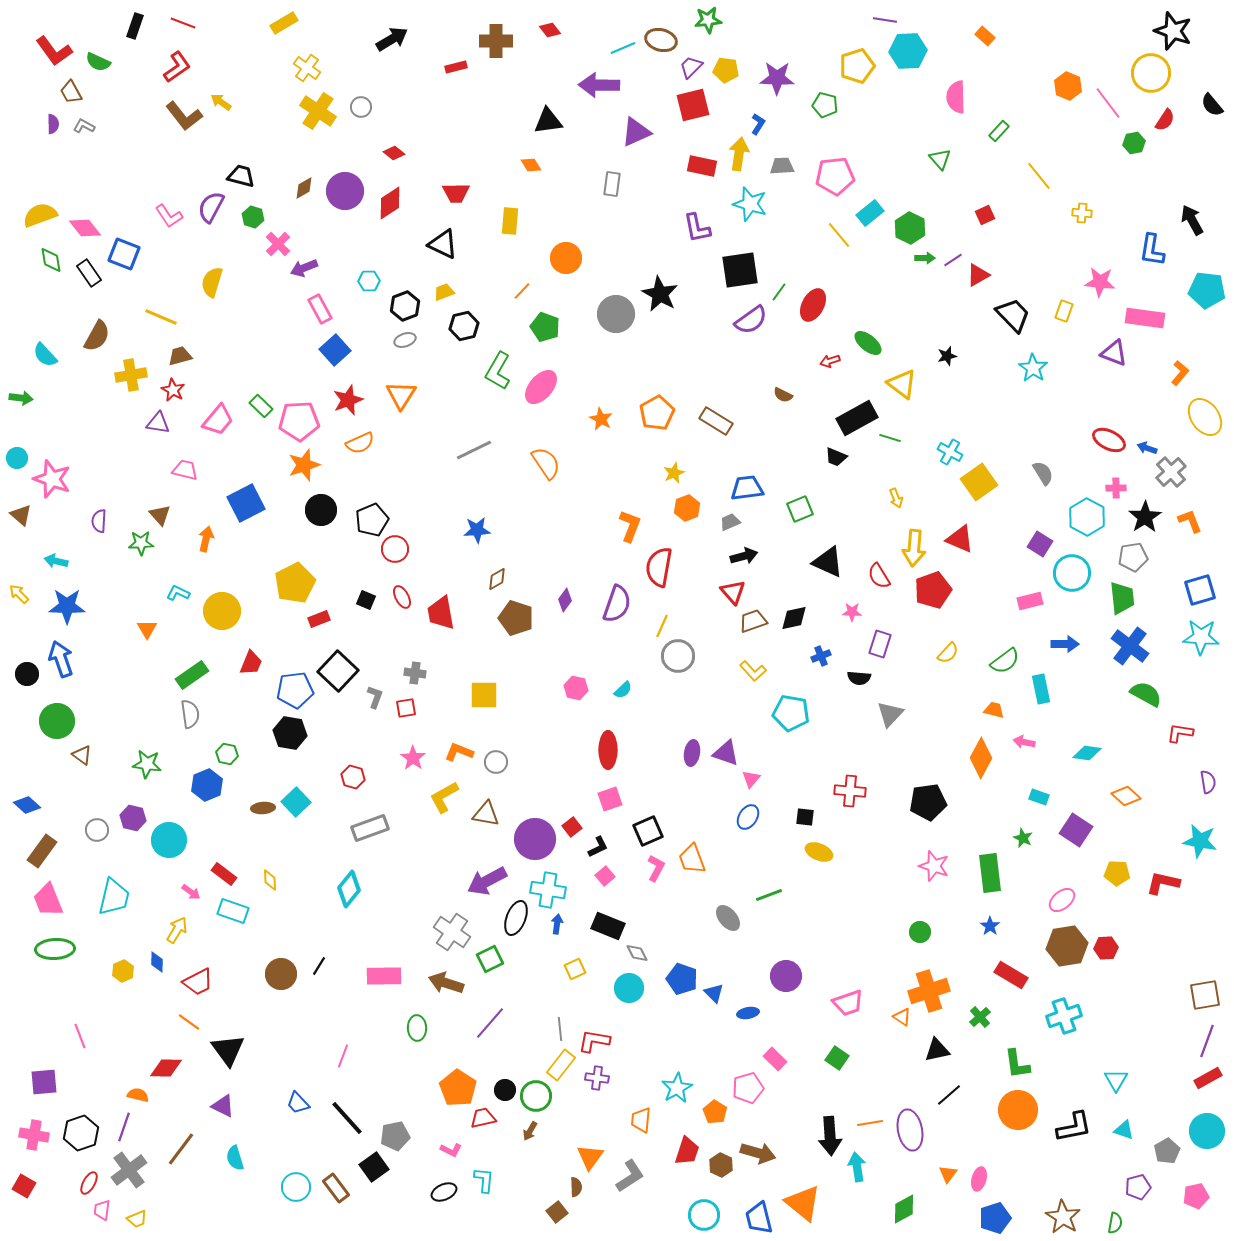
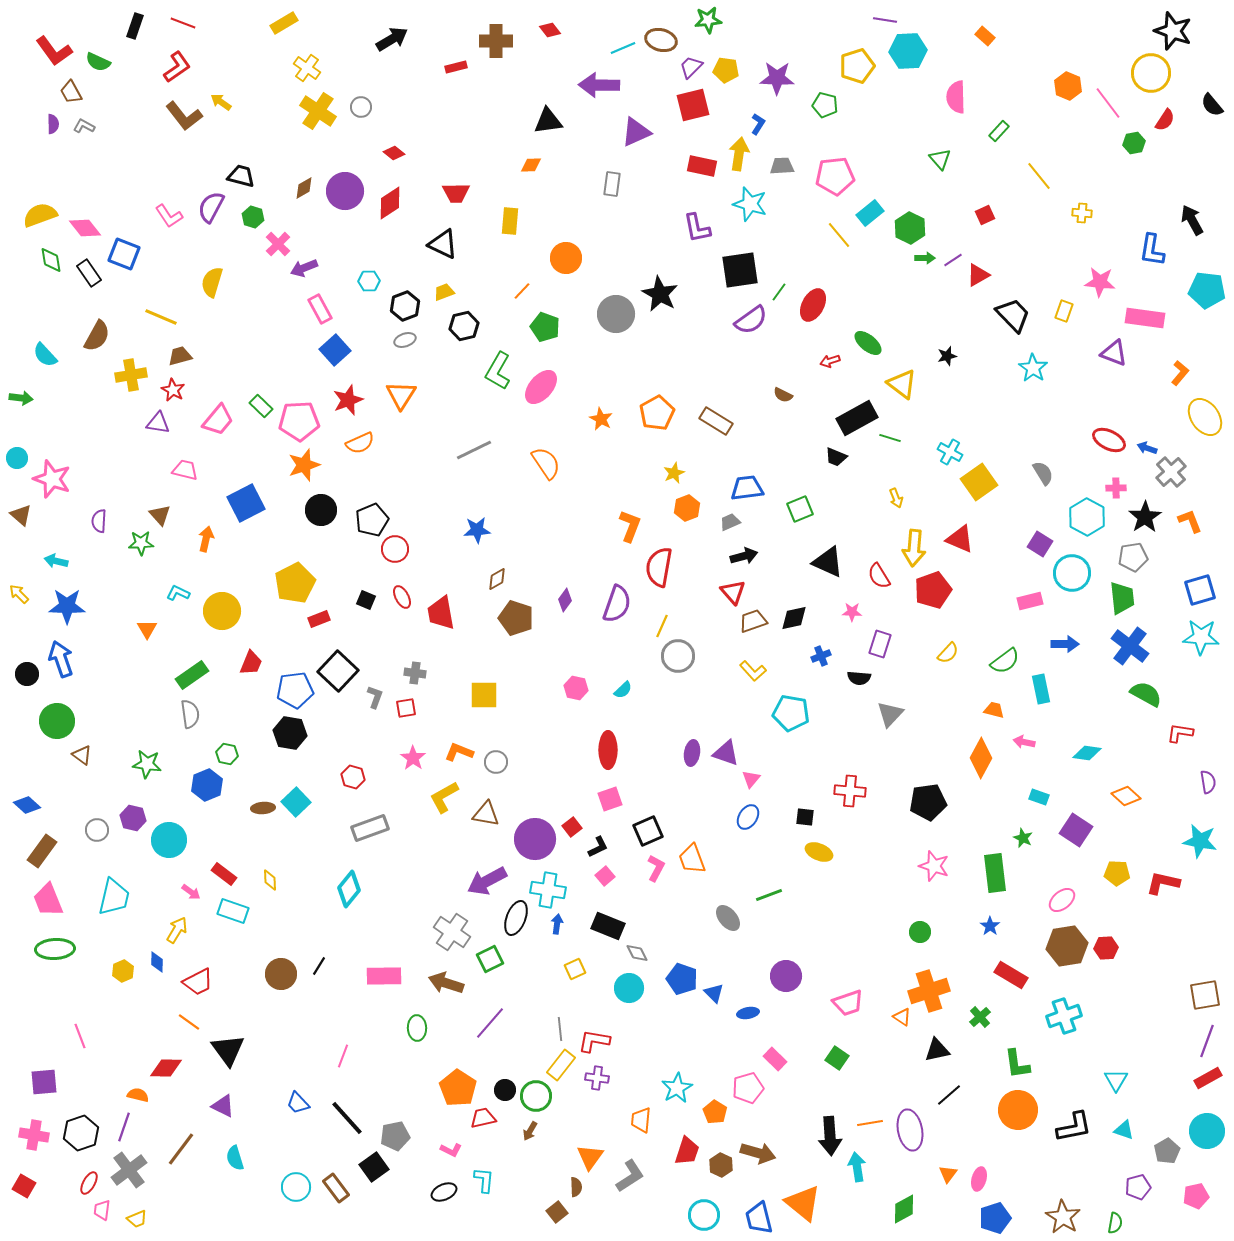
orange diamond at (531, 165): rotated 60 degrees counterclockwise
green rectangle at (990, 873): moved 5 px right
